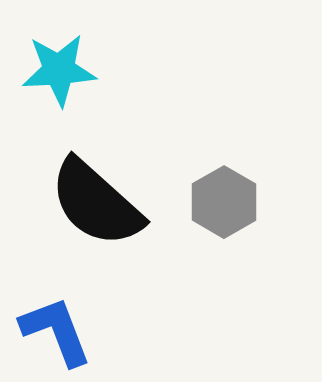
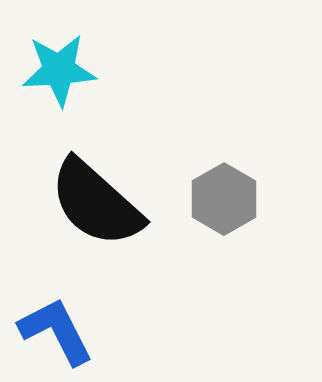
gray hexagon: moved 3 px up
blue L-shape: rotated 6 degrees counterclockwise
